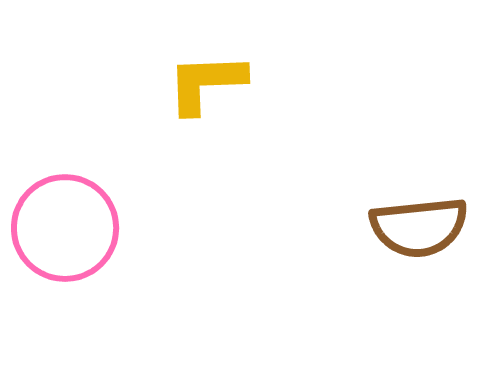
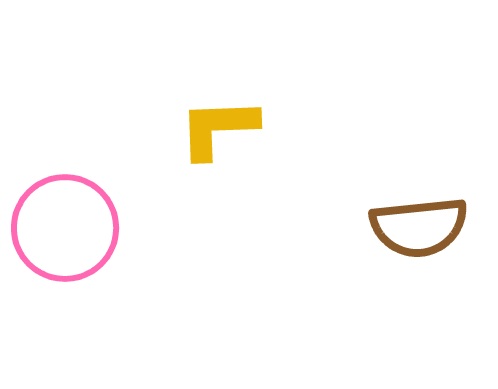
yellow L-shape: moved 12 px right, 45 px down
